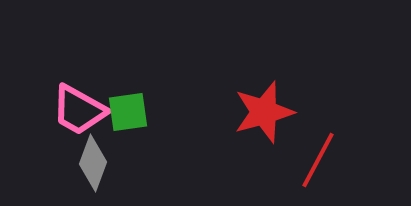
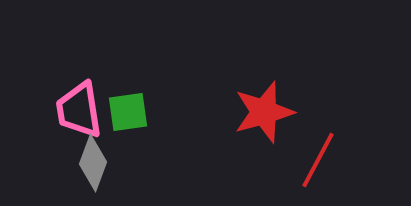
pink trapezoid: rotated 52 degrees clockwise
